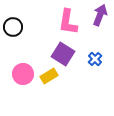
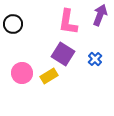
black circle: moved 3 px up
pink circle: moved 1 px left, 1 px up
